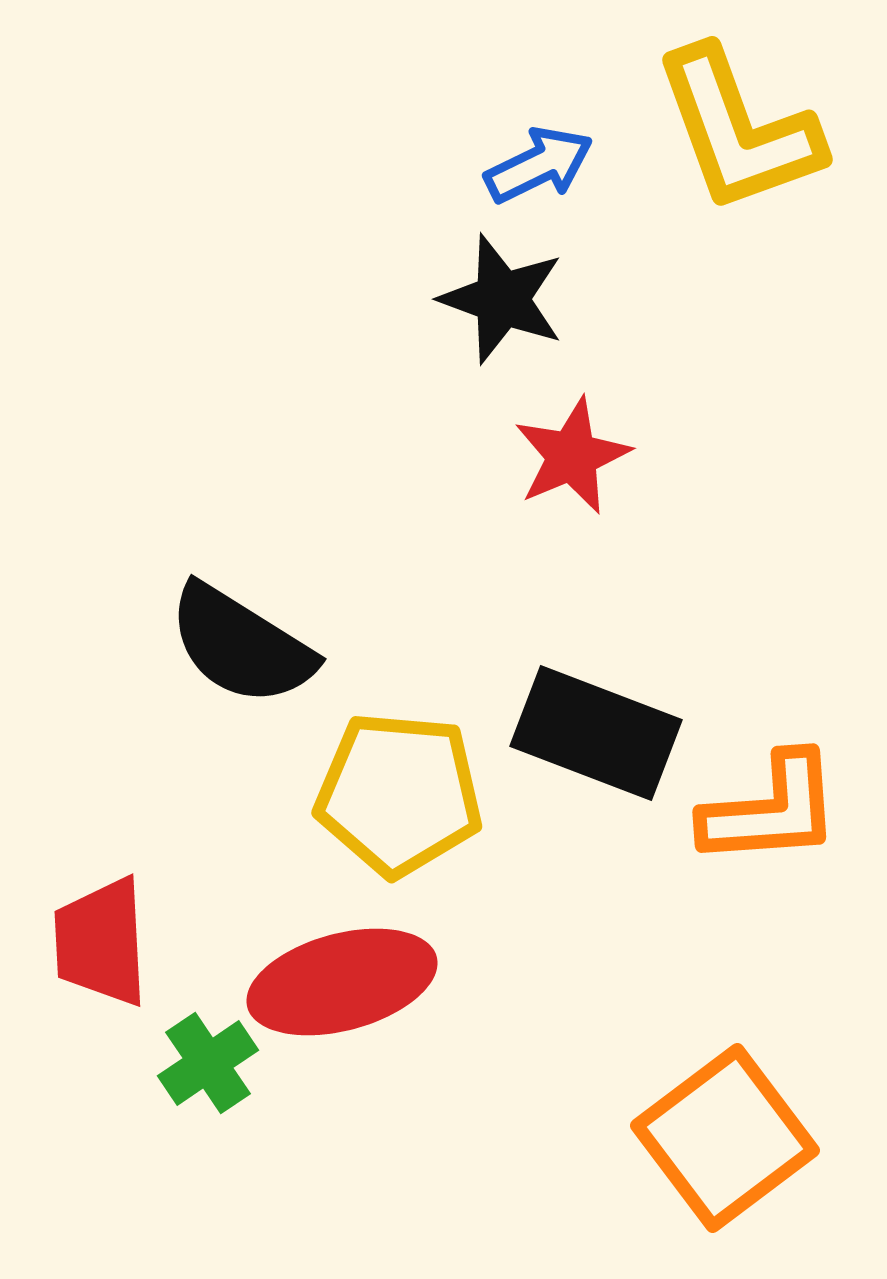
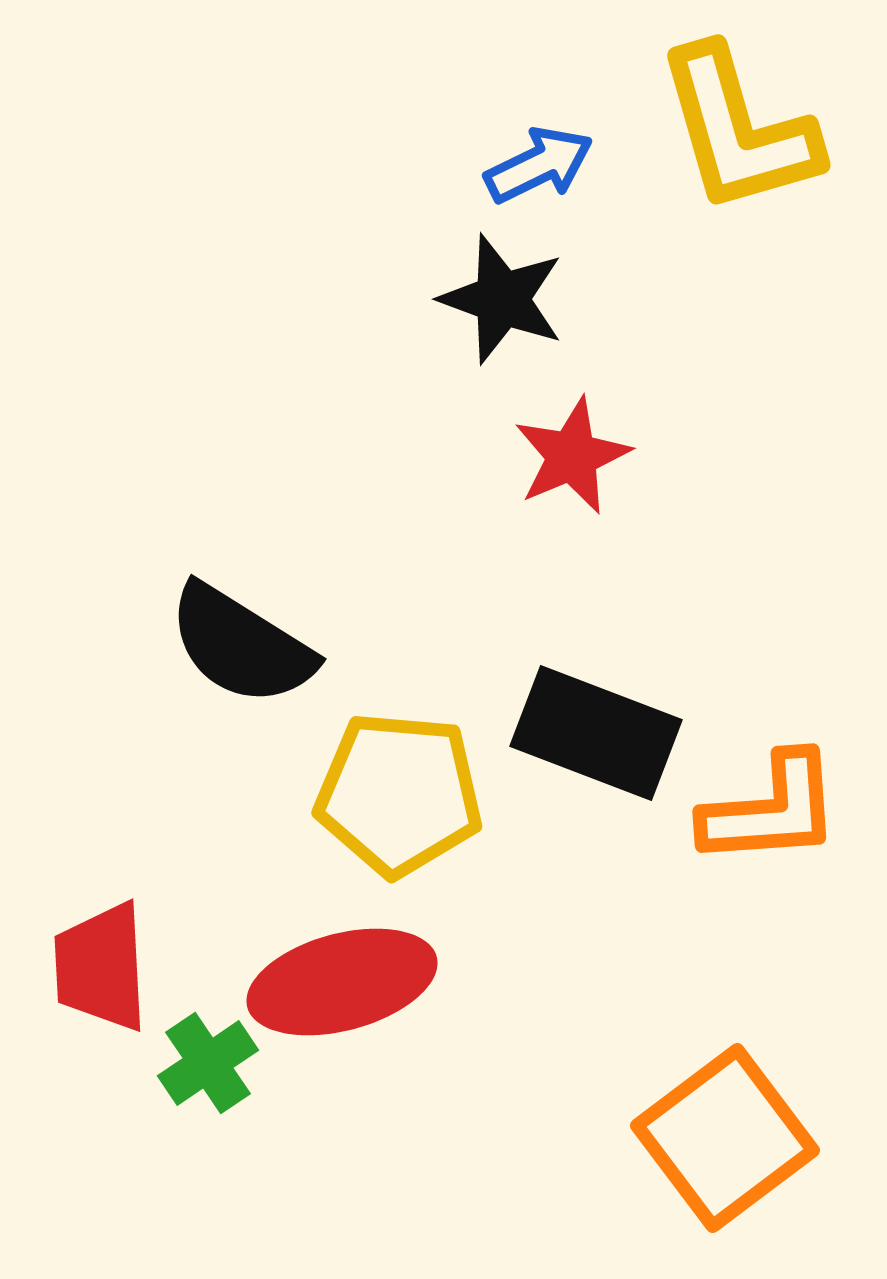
yellow L-shape: rotated 4 degrees clockwise
red trapezoid: moved 25 px down
